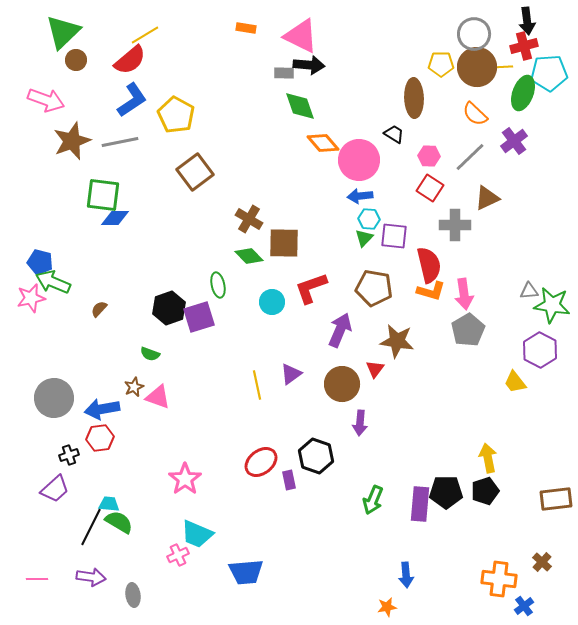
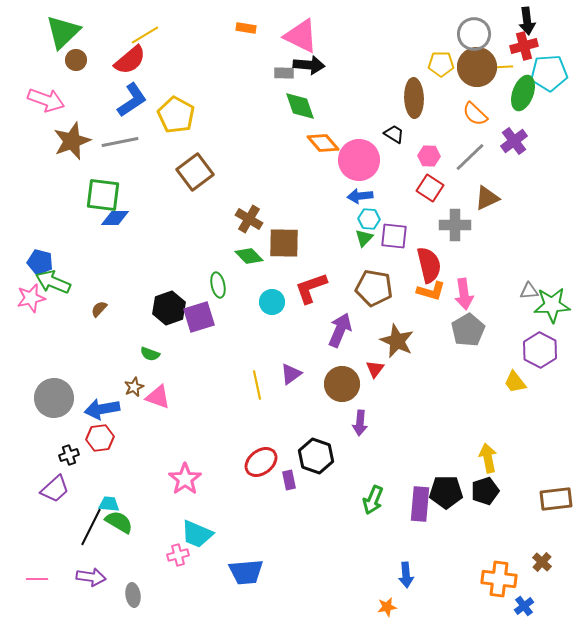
green star at (552, 305): rotated 12 degrees counterclockwise
brown star at (397, 341): rotated 16 degrees clockwise
pink cross at (178, 555): rotated 10 degrees clockwise
